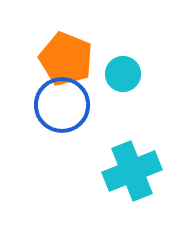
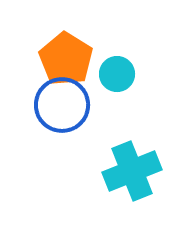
orange pentagon: rotated 10 degrees clockwise
cyan circle: moved 6 px left
